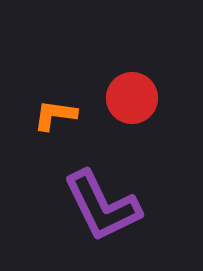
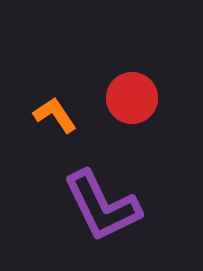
orange L-shape: rotated 48 degrees clockwise
